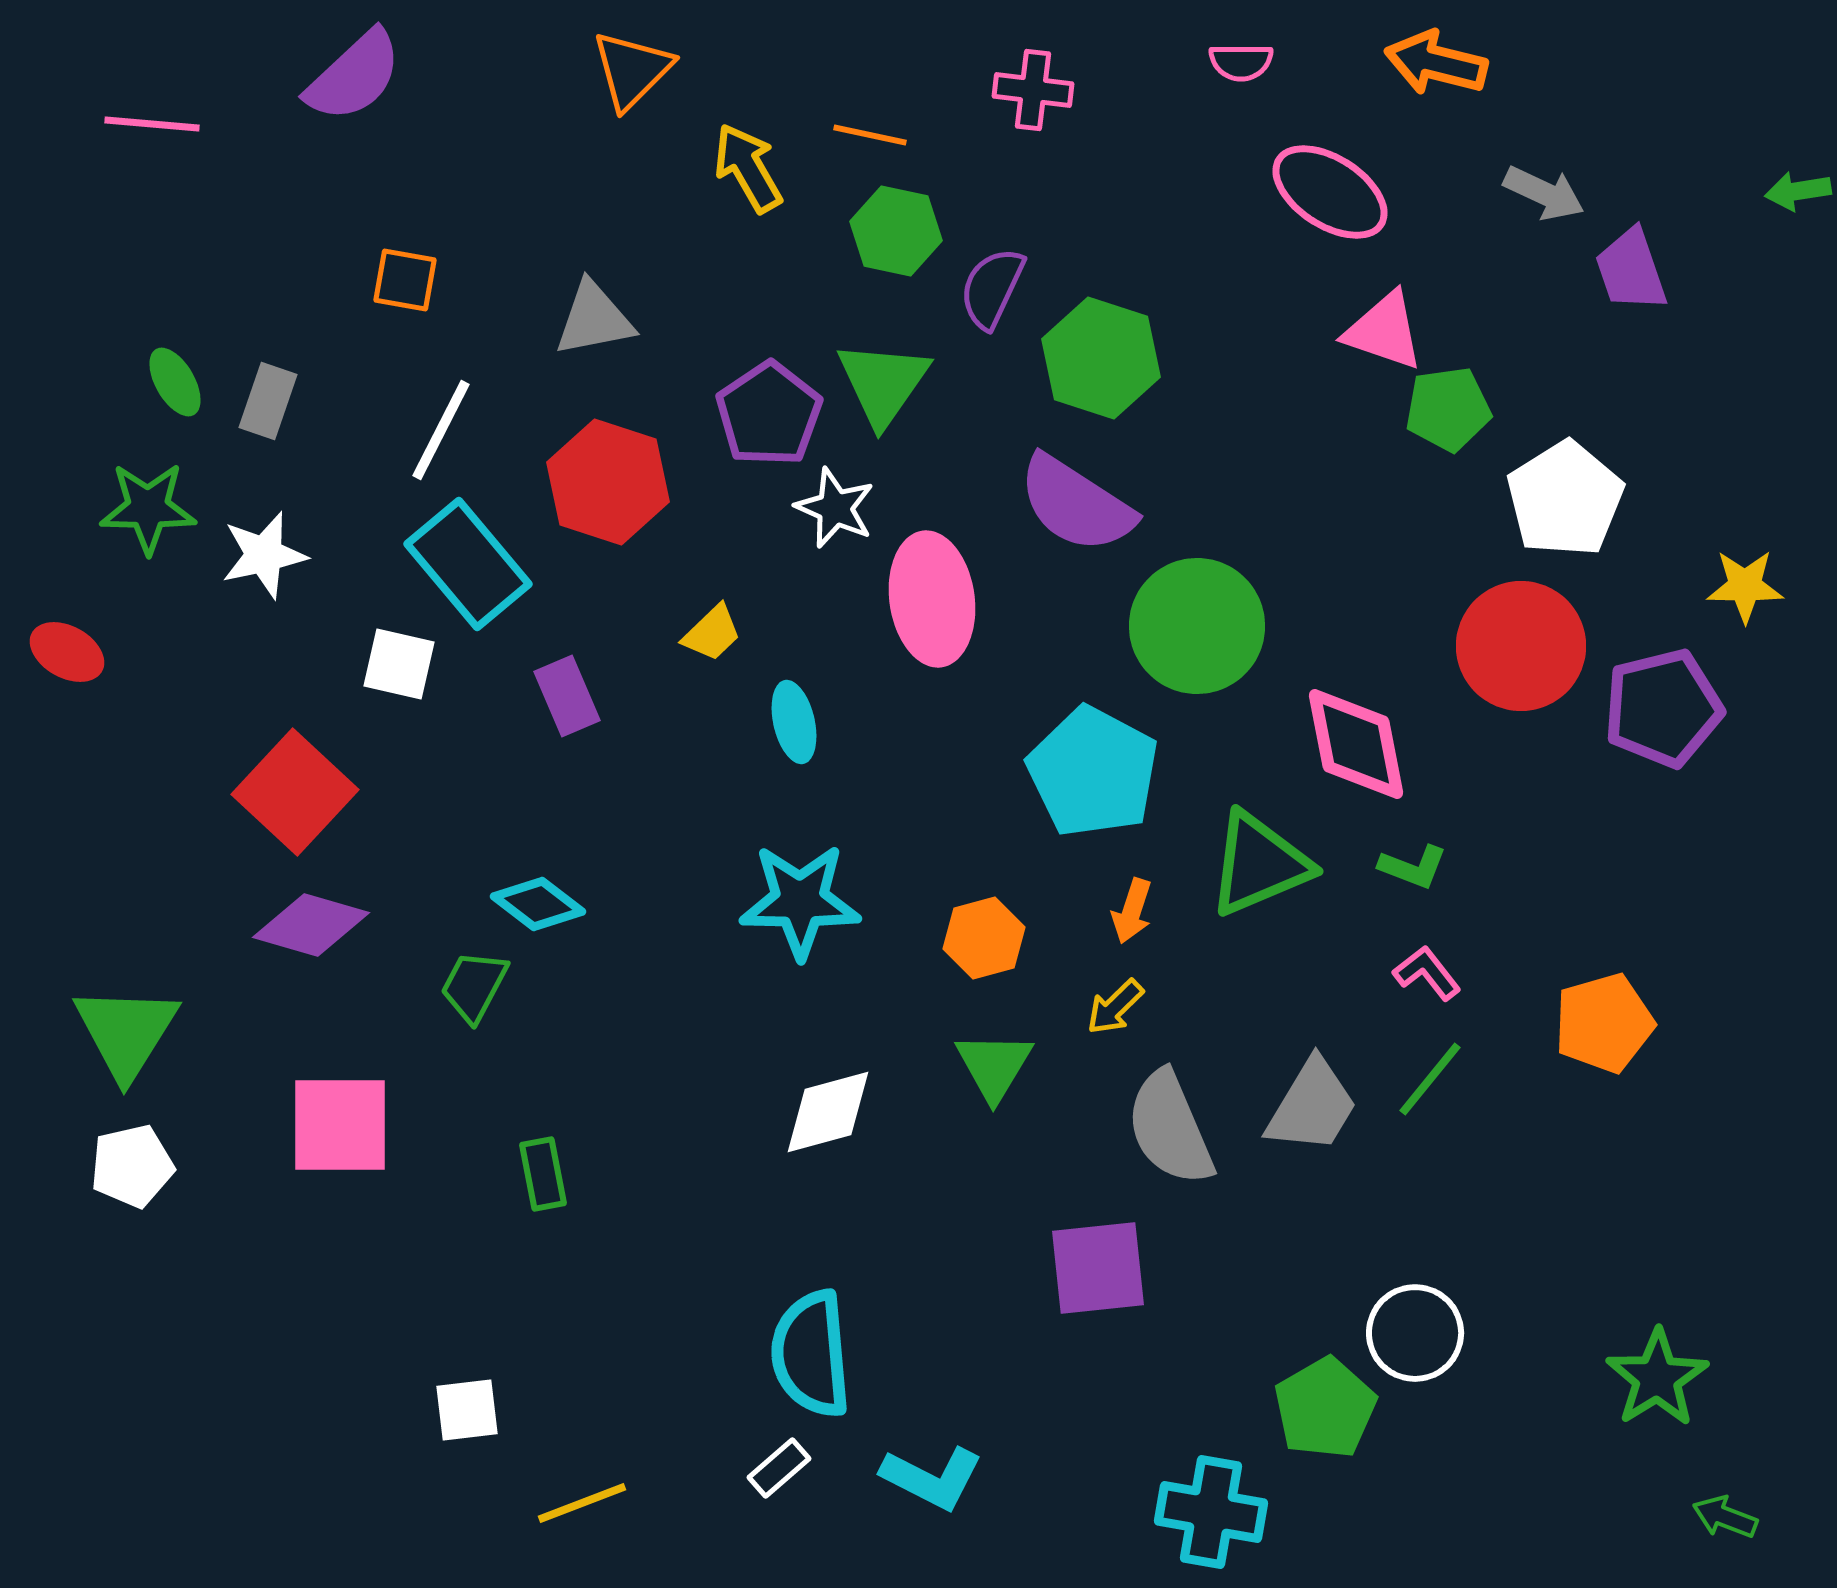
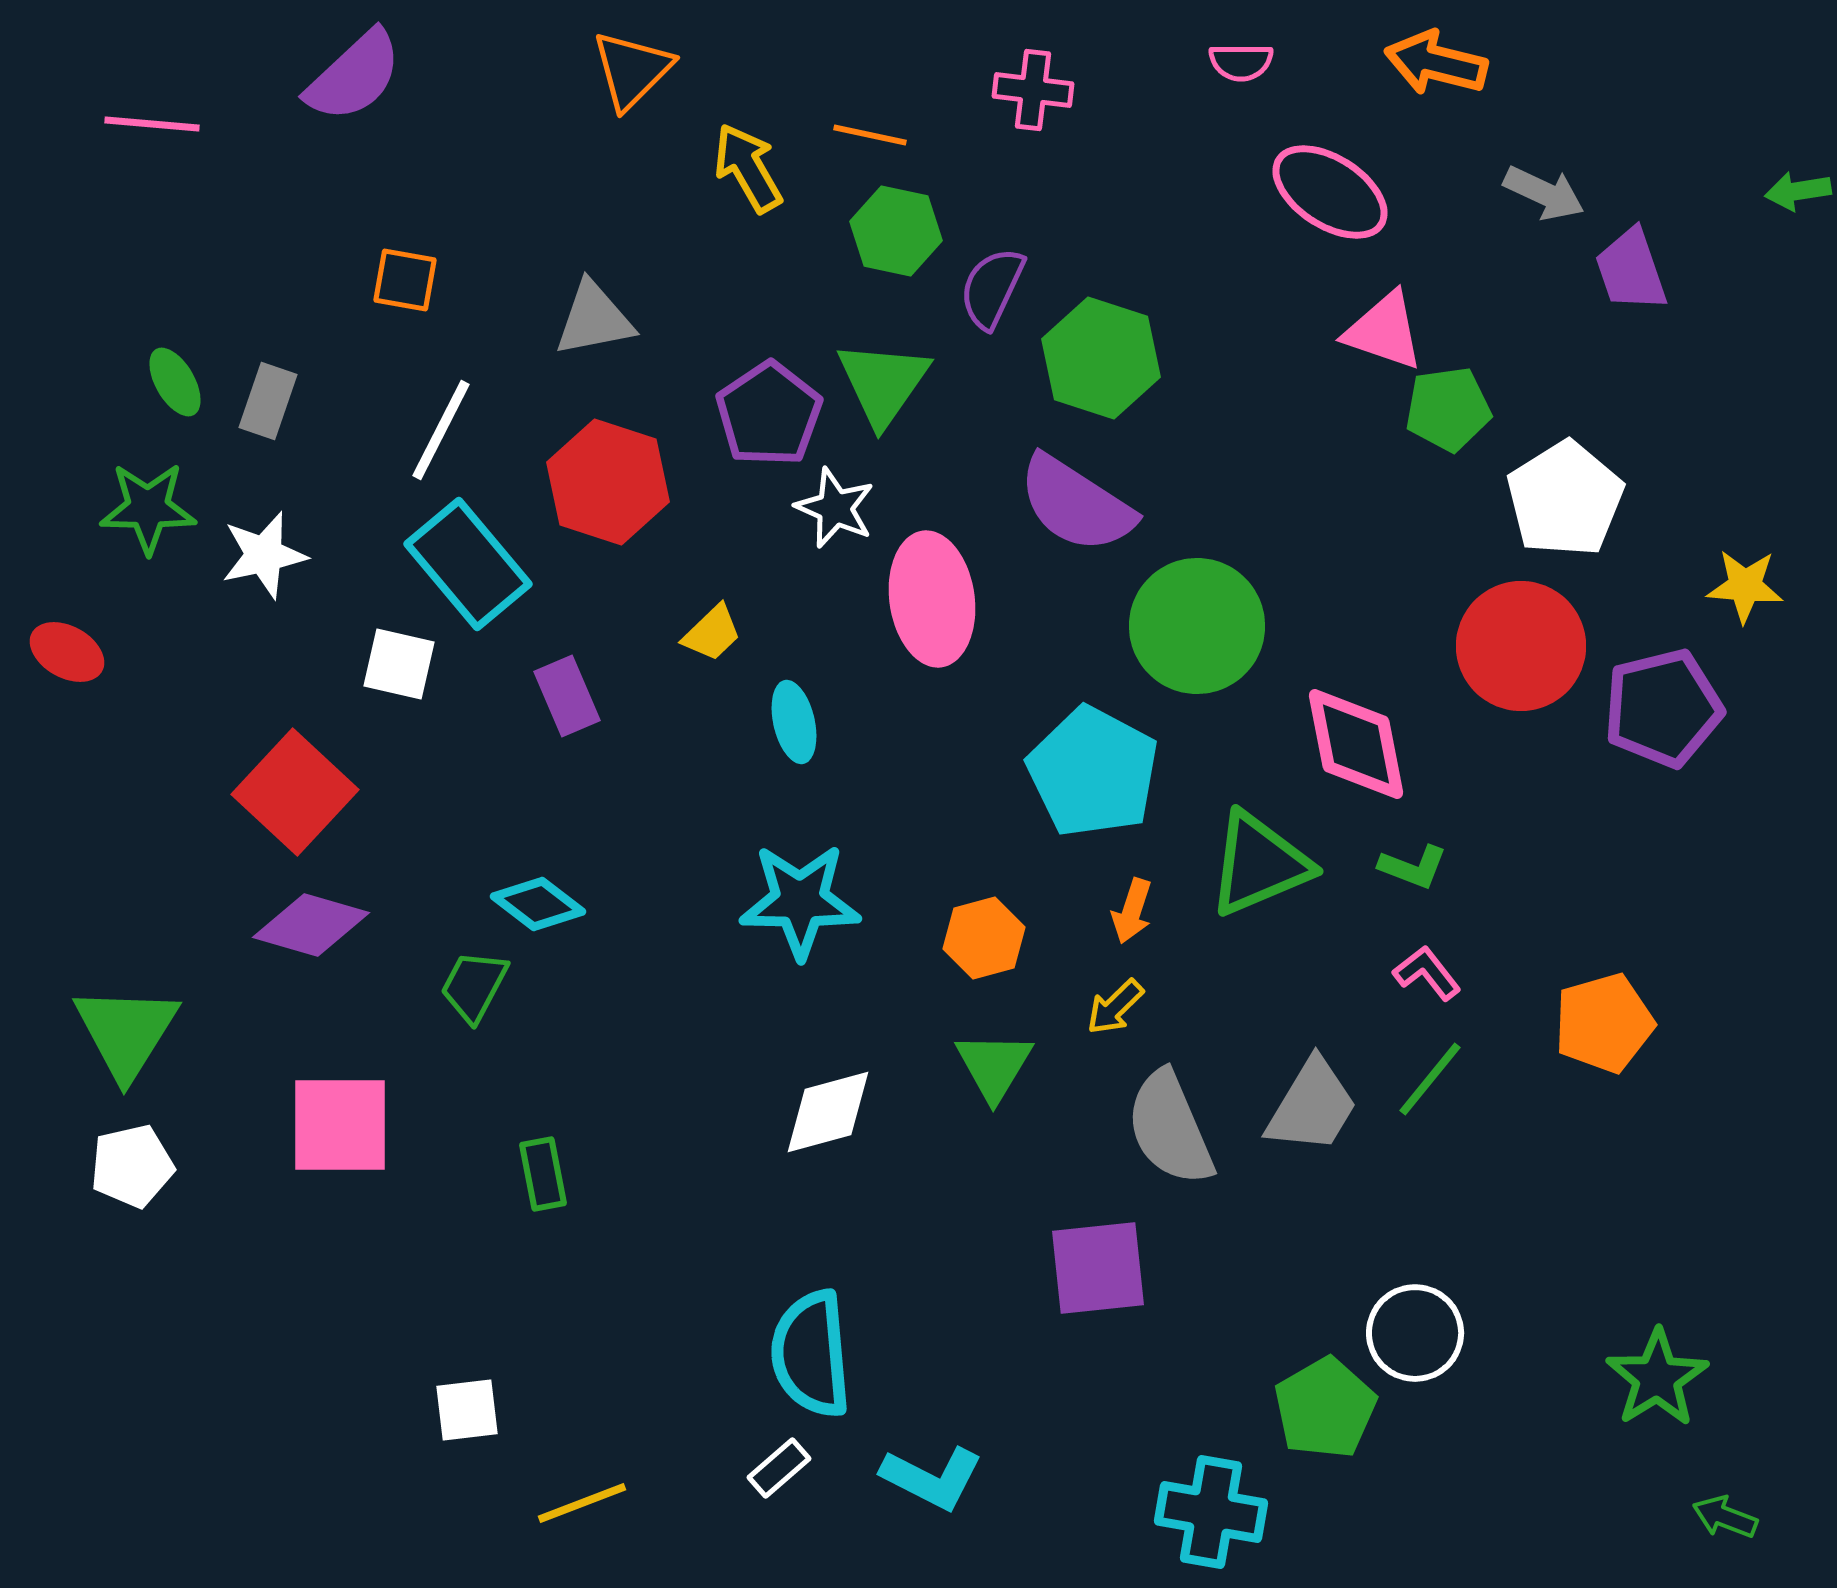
yellow star at (1745, 586): rotated 4 degrees clockwise
